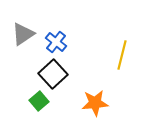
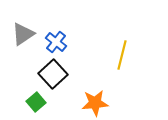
green square: moved 3 px left, 1 px down
